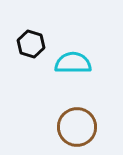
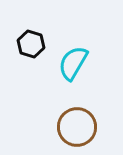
cyan semicircle: rotated 60 degrees counterclockwise
